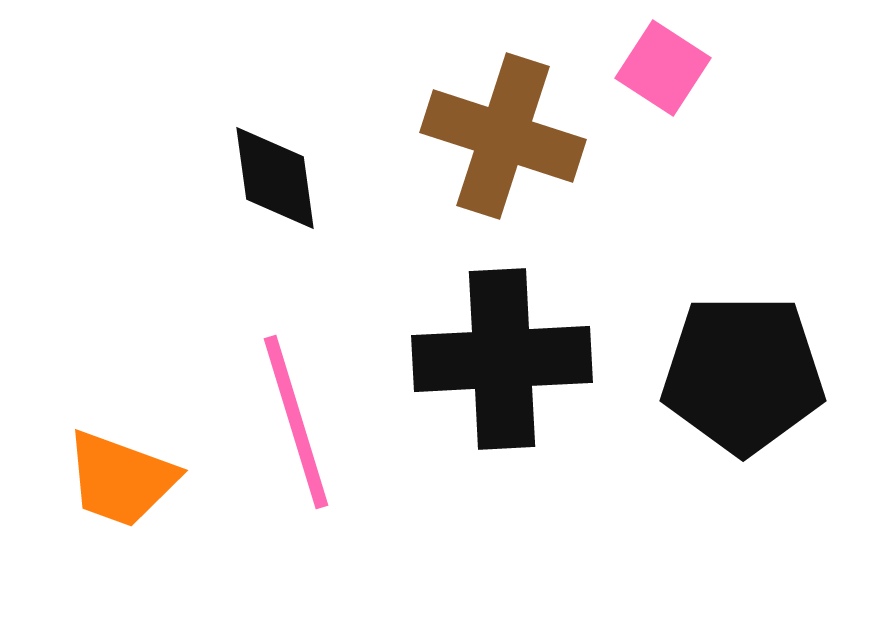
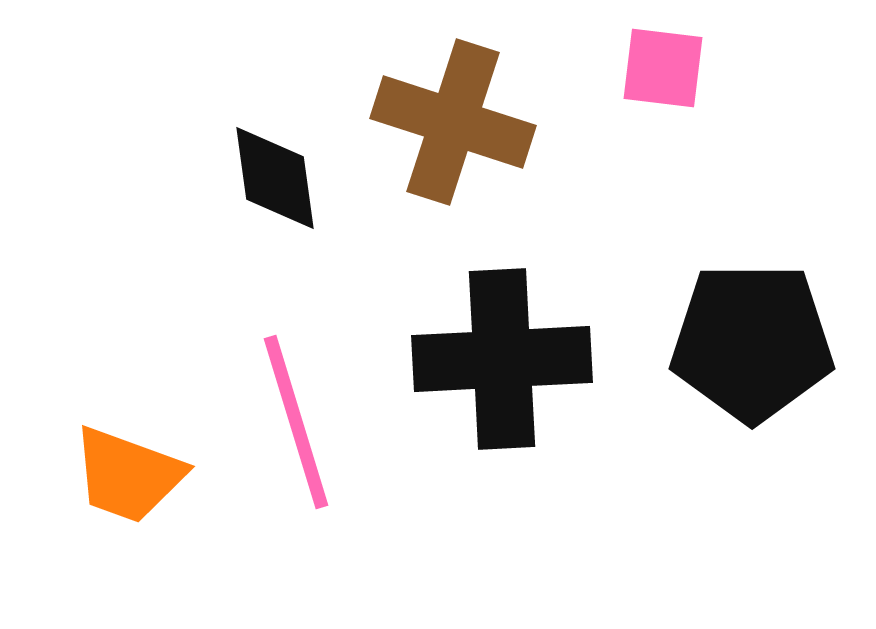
pink square: rotated 26 degrees counterclockwise
brown cross: moved 50 px left, 14 px up
black pentagon: moved 9 px right, 32 px up
orange trapezoid: moved 7 px right, 4 px up
